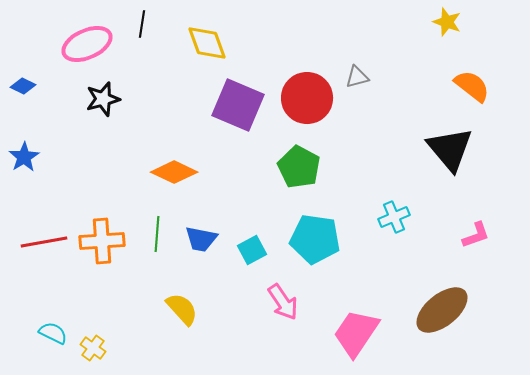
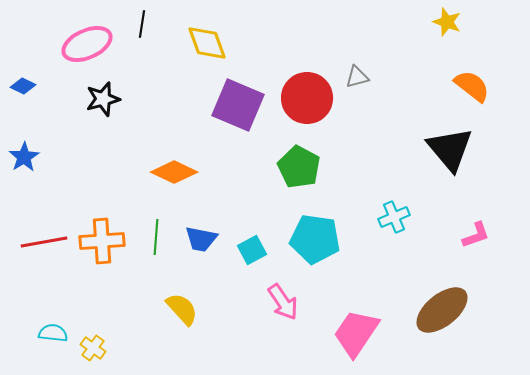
green line: moved 1 px left, 3 px down
cyan semicircle: rotated 20 degrees counterclockwise
